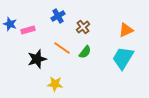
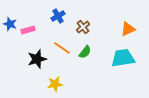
orange triangle: moved 2 px right, 1 px up
cyan trapezoid: rotated 50 degrees clockwise
yellow star: rotated 14 degrees counterclockwise
